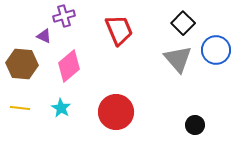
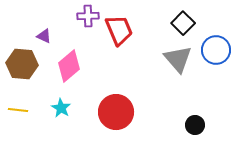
purple cross: moved 24 px right; rotated 15 degrees clockwise
yellow line: moved 2 px left, 2 px down
